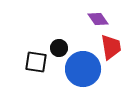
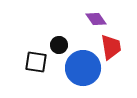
purple diamond: moved 2 px left
black circle: moved 3 px up
blue circle: moved 1 px up
